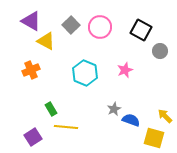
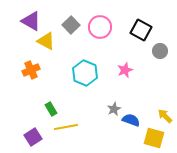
yellow line: rotated 15 degrees counterclockwise
